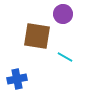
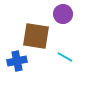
brown square: moved 1 px left
blue cross: moved 18 px up
